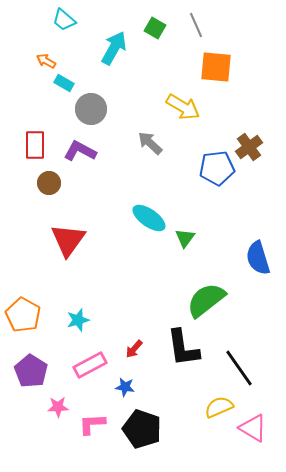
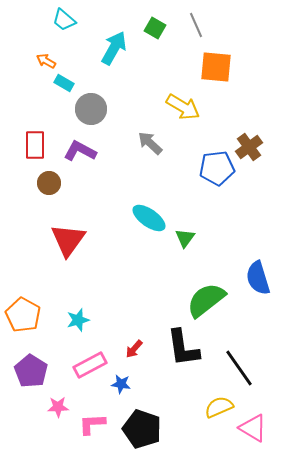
blue semicircle: moved 20 px down
blue star: moved 4 px left, 3 px up
